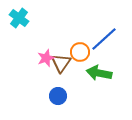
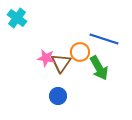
cyan cross: moved 2 px left
blue line: rotated 60 degrees clockwise
pink star: rotated 30 degrees clockwise
green arrow: moved 5 px up; rotated 130 degrees counterclockwise
